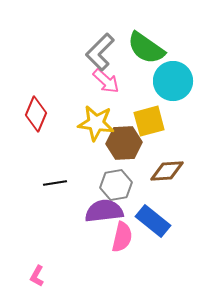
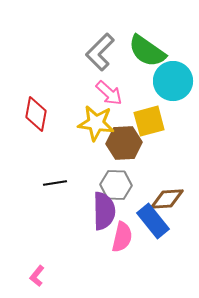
green semicircle: moved 1 px right, 3 px down
pink arrow: moved 3 px right, 12 px down
red diamond: rotated 12 degrees counterclockwise
brown diamond: moved 28 px down
gray hexagon: rotated 12 degrees clockwise
purple semicircle: rotated 96 degrees clockwise
blue rectangle: rotated 12 degrees clockwise
pink L-shape: rotated 10 degrees clockwise
